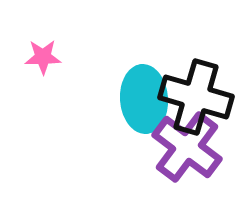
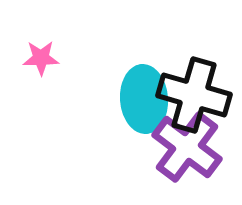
pink star: moved 2 px left, 1 px down
black cross: moved 2 px left, 2 px up
